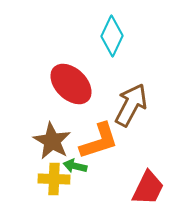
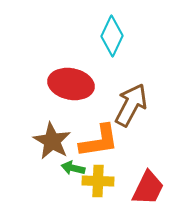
red ellipse: rotated 33 degrees counterclockwise
orange L-shape: rotated 9 degrees clockwise
green arrow: moved 2 px left, 2 px down
yellow cross: moved 44 px right, 2 px down
